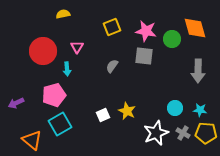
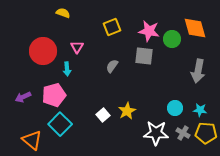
yellow semicircle: moved 1 px up; rotated 32 degrees clockwise
pink star: moved 3 px right
gray arrow: rotated 10 degrees clockwise
purple arrow: moved 7 px right, 6 px up
yellow star: rotated 18 degrees clockwise
white square: rotated 16 degrees counterclockwise
cyan square: rotated 15 degrees counterclockwise
white star: rotated 25 degrees clockwise
